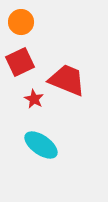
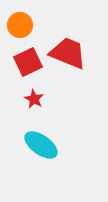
orange circle: moved 1 px left, 3 px down
red square: moved 8 px right
red trapezoid: moved 1 px right, 27 px up
